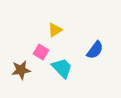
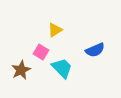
blue semicircle: rotated 30 degrees clockwise
brown star: rotated 18 degrees counterclockwise
